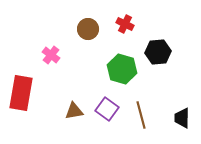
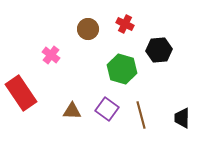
black hexagon: moved 1 px right, 2 px up
red rectangle: rotated 44 degrees counterclockwise
brown triangle: moved 2 px left; rotated 12 degrees clockwise
